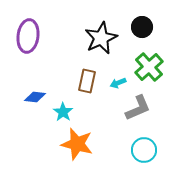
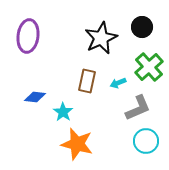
cyan circle: moved 2 px right, 9 px up
